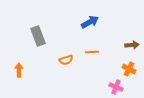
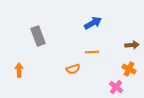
blue arrow: moved 3 px right, 1 px down
orange semicircle: moved 7 px right, 9 px down
pink cross: rotated 16 degrees clockwise
